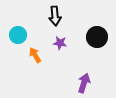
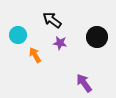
black arrow: moved 3 px left, 4 px down; rotated 132 degrees clockwise
purple arrow: rotated 54 degrees counterclockwise
